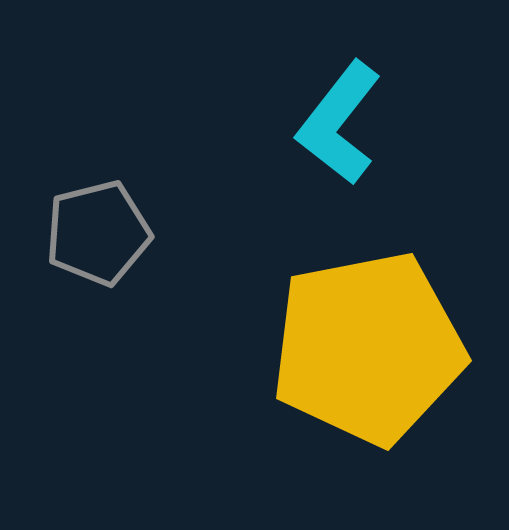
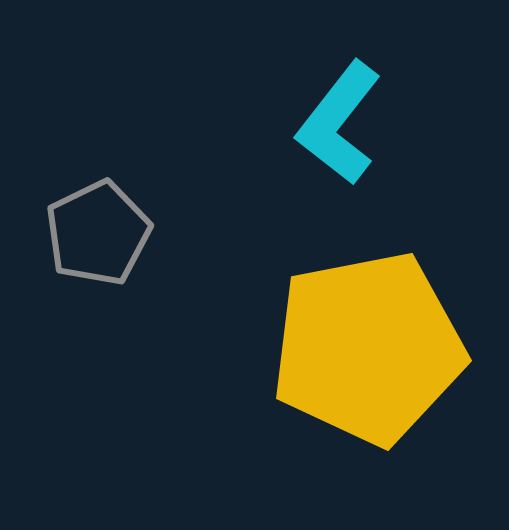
gray pentagon: rotated 12 degrees counterclockwise
